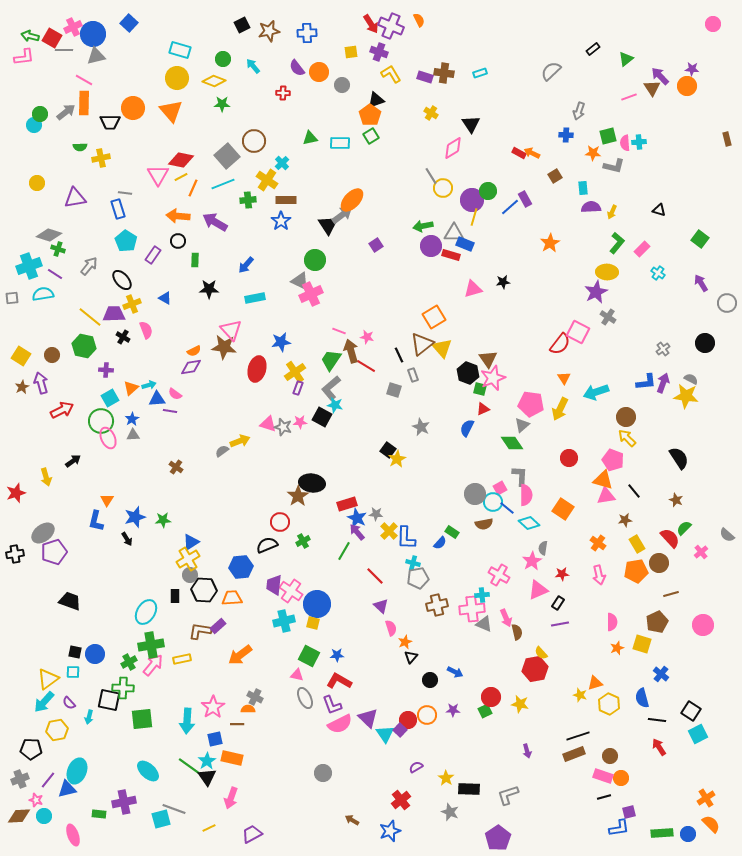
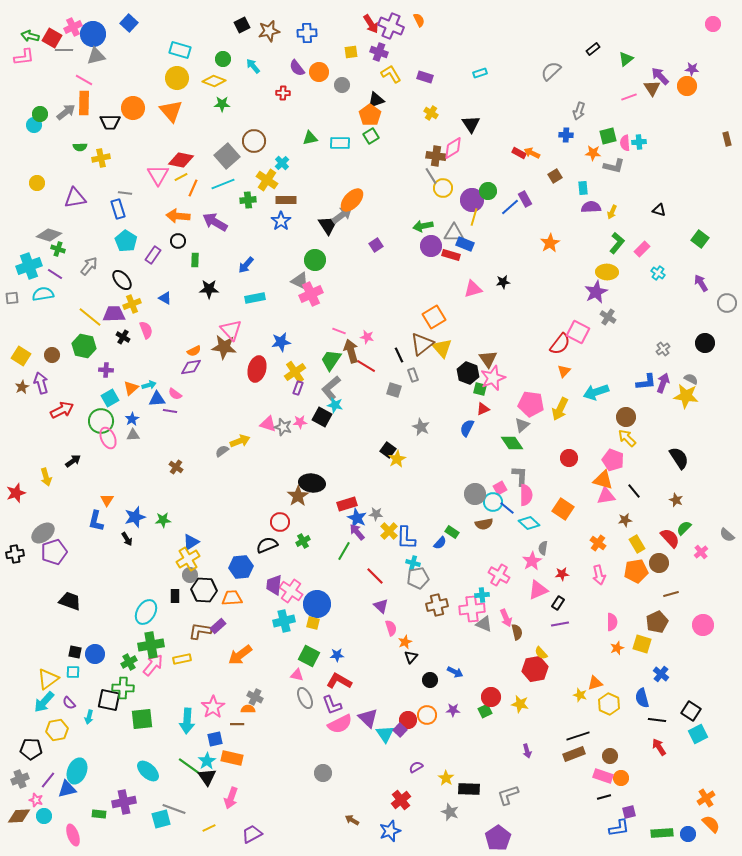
brown cross at (444, 73): moved 8 px left, 83 px down
orange triangle at (564, 378): moved 7 px up; rotated 16 degrees clockwise
